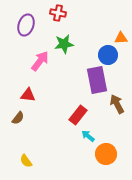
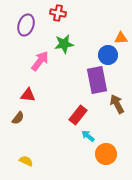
yellow semicircle: rotated 152 degrees clockwise
